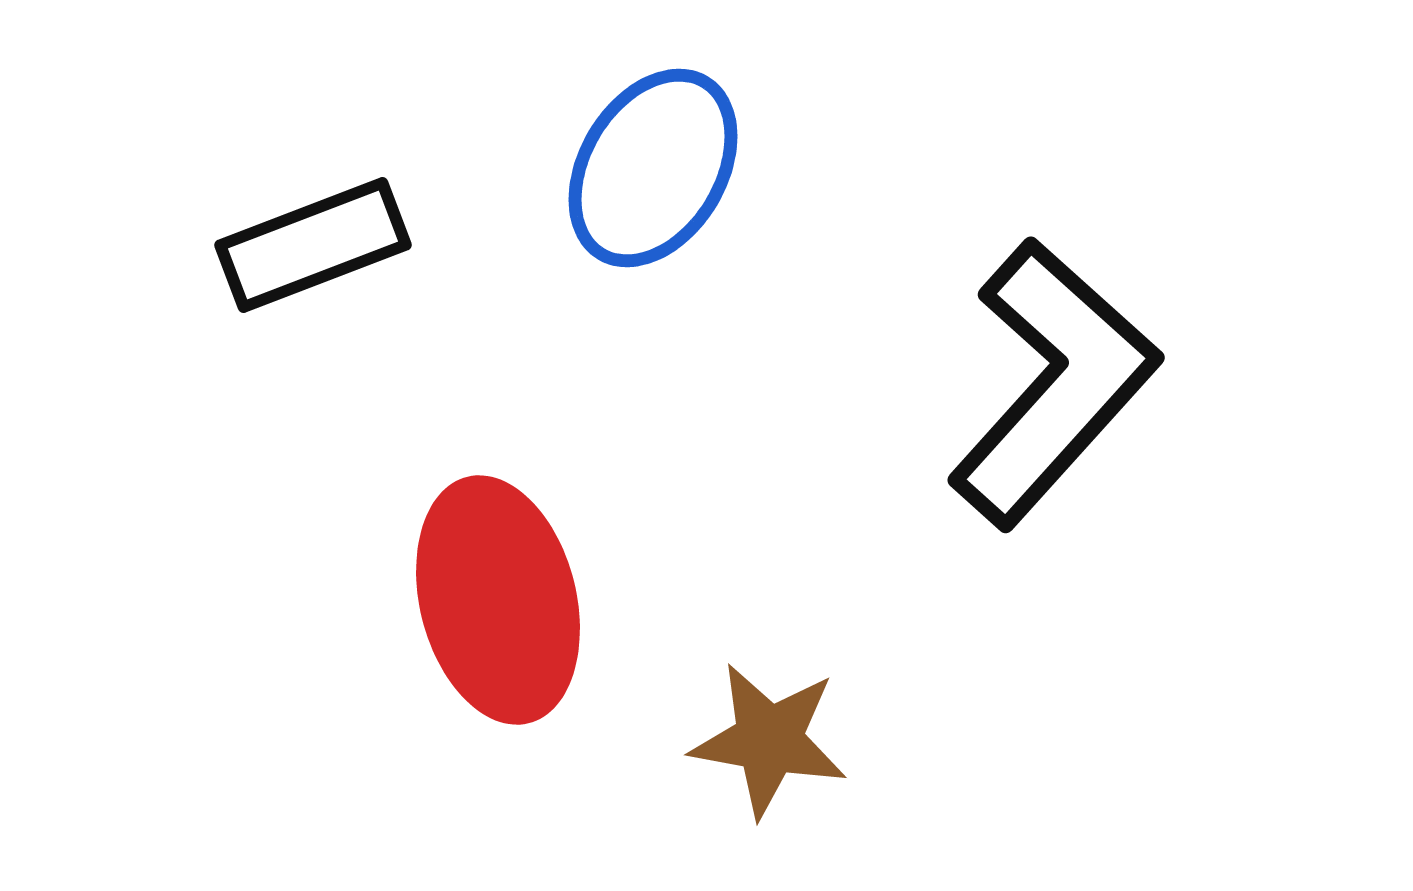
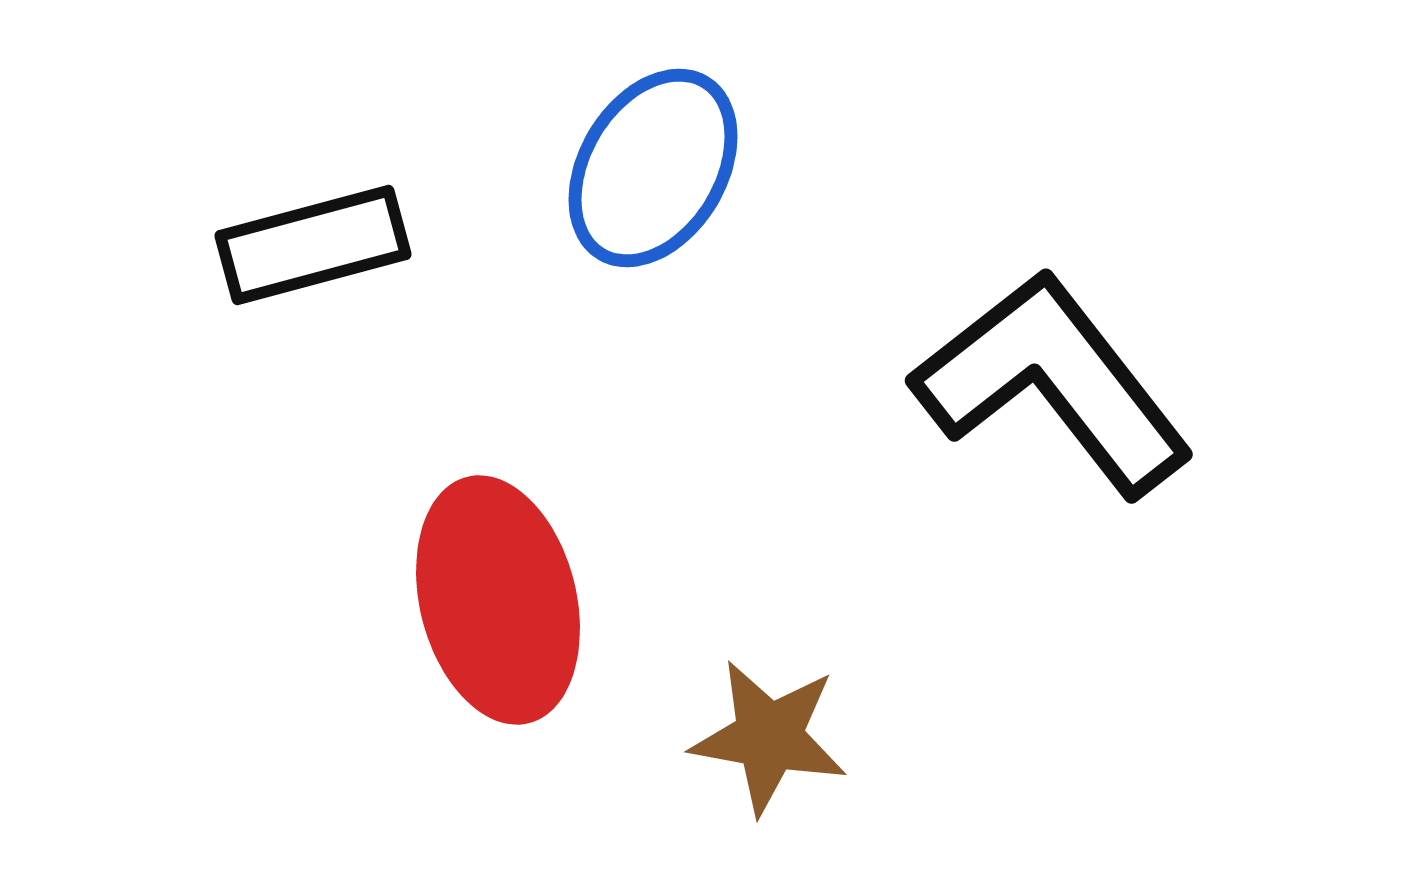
black rectangle: rotated 6 degrees clockwise
black L-shape: rotated 80 degrees counterclockwise
brown star: moved 3 px up
